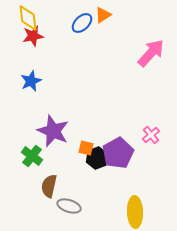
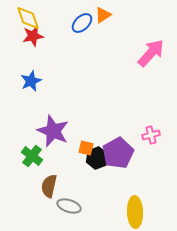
yellow diamond: rotated 12 degrees counterclockwise
pink cross: rotated 24 degrees clockwise
